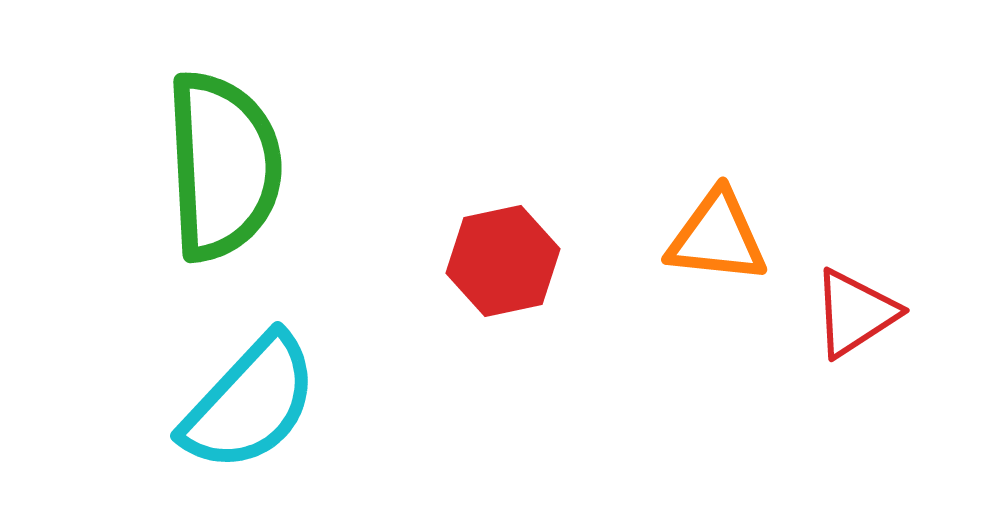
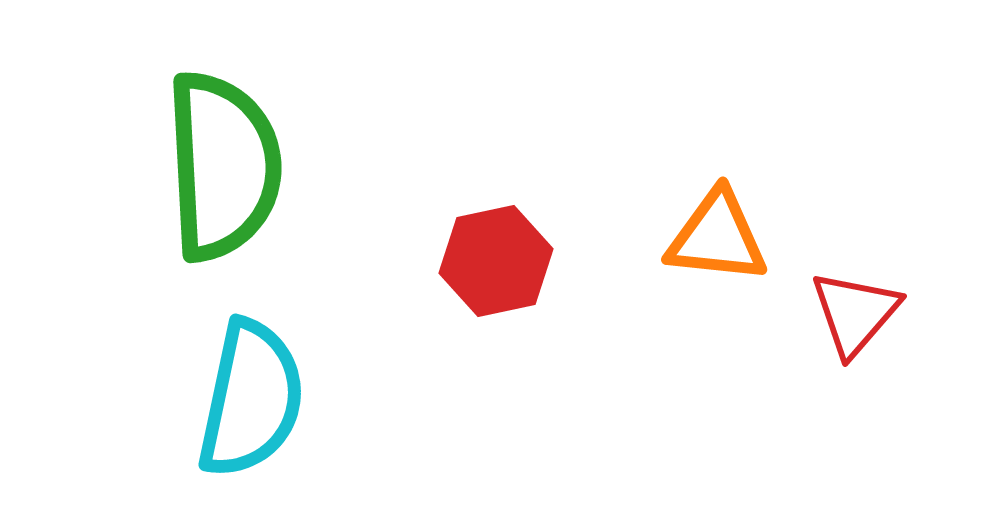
red hexagon: moved 7 px left
red triangle: rotated 16 degrees counterclockwise
cyan semicircle: moved 1 px right, 4 px up; rotated 31 degrees counterclockwise
